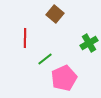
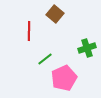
red line: moved 4 px right, 7 px up
green cross: moved 2 px left, 5 px down; rotated 12 degrees clockwise
